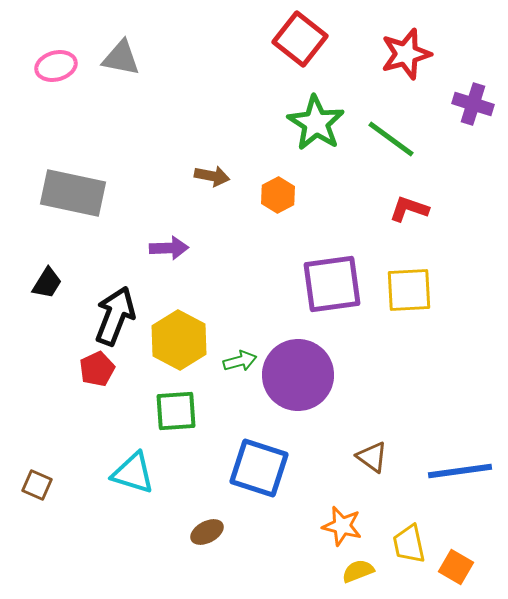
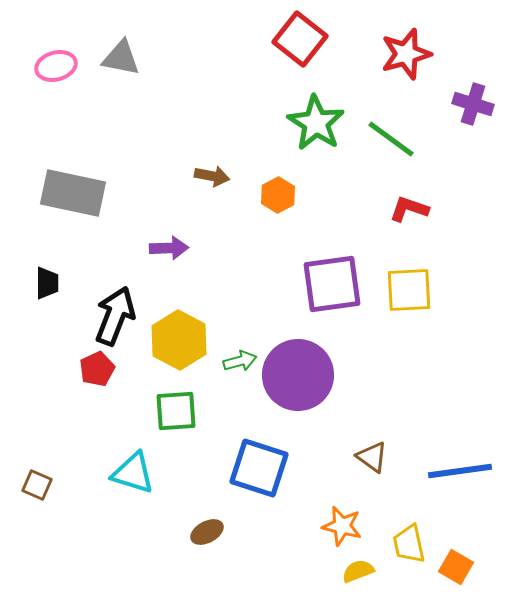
black trapezoid: rotated 32 degrees counterclockwise
